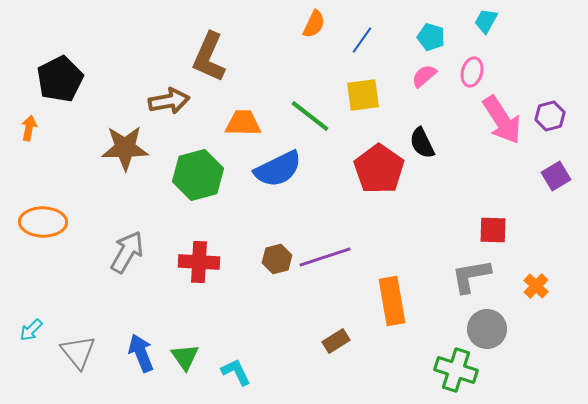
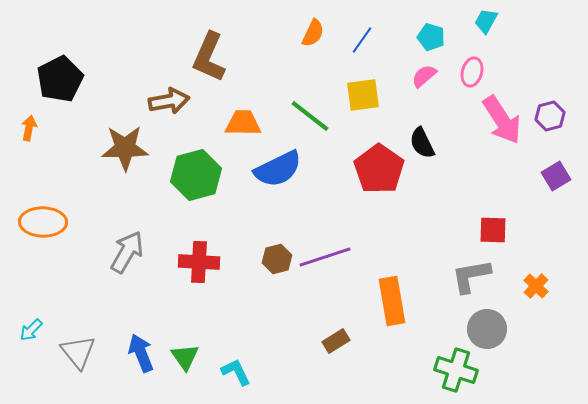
orange semicircle: moved 1 px left, 9 px down
green hexagon: moved 2 px left
